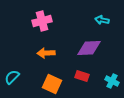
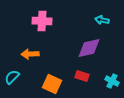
pink cross: rotated 18 degrees clockwise
purple diamond: rotated 10 degrees counterclockwise
orange arrow: moved 16 px left, 1 px down
